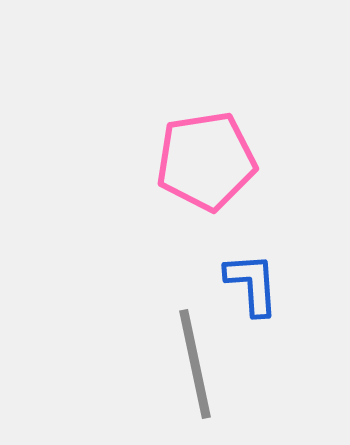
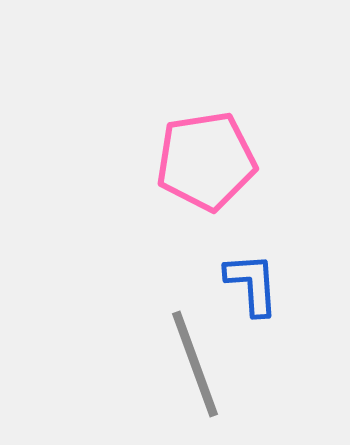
gray line: rotated 8 degrees counterclockwise
